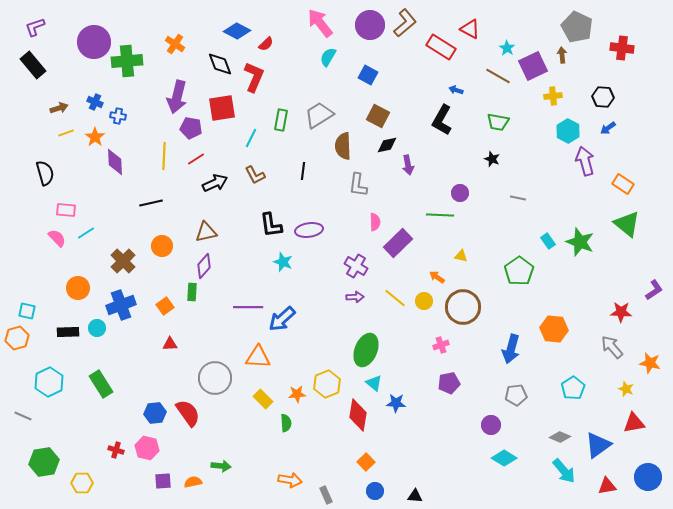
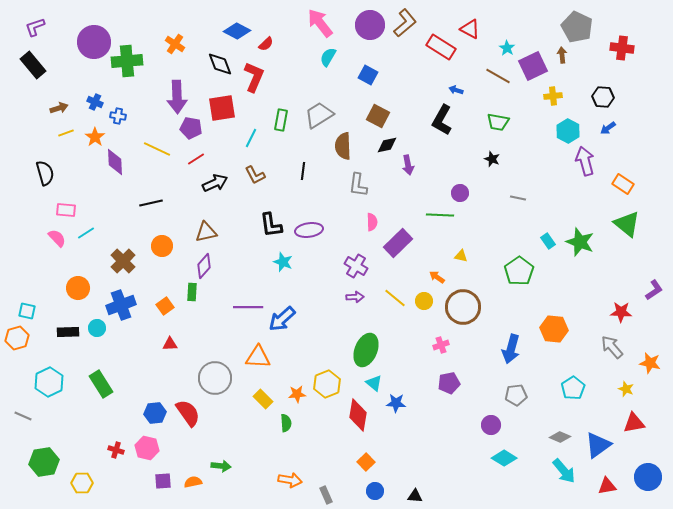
purple arrow at (177, 97): rotated 16 degrees counterclockwise
yellow line at (164, 156): moved 7 px left, 7 px up; rotated 68 degrees counterclockwise
pink semicircle at (375, 222): moved 3 px left
